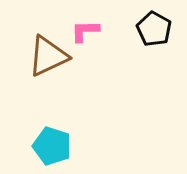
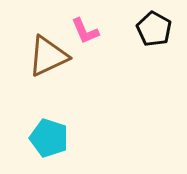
pink L-shape: rotated 112 degrees counterclockwise
cyan pentagon: moved 3 px left, 8 px up
